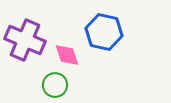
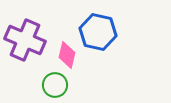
blue hexagon: moved 6 px left
pink diamond: rotated 32 degrees clockwise
